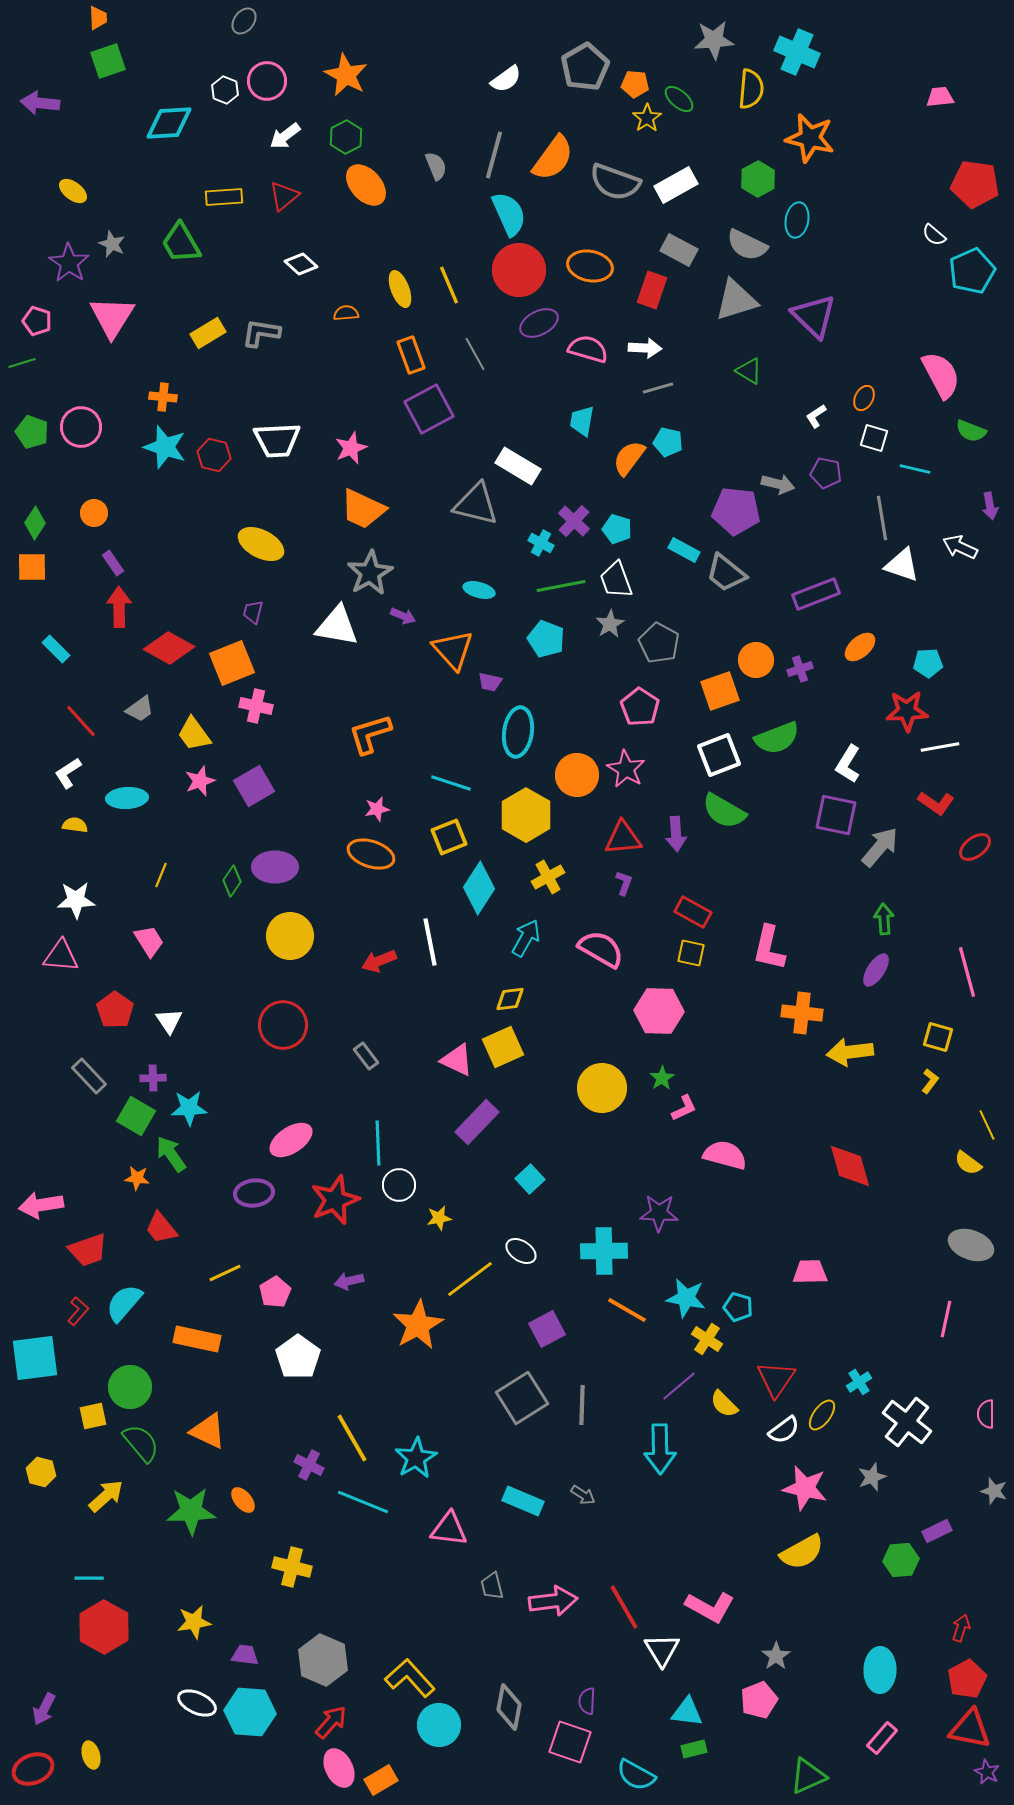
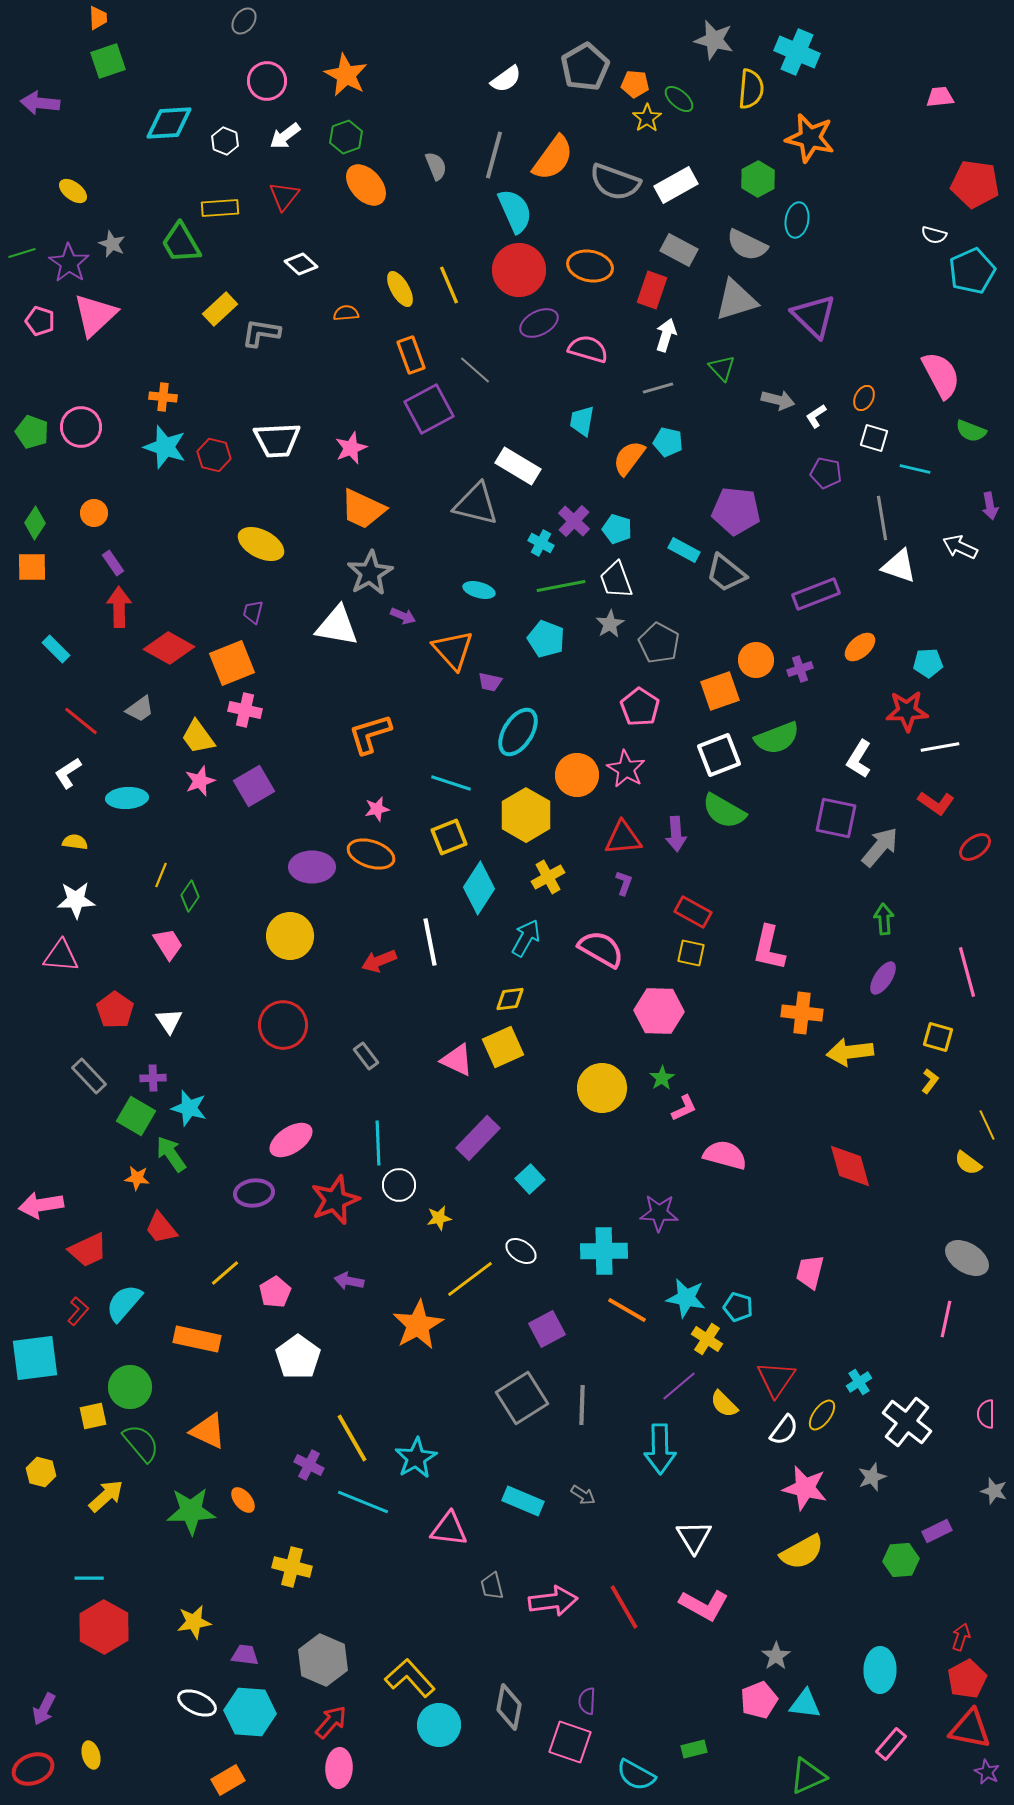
gray star at (714, 40): rotated 18 degrees clockwise
white hexagon at (225, 90): moved 51 px down
green hexagon at (346, 137): rotated 8 degrees clockwise
red triangle at (284, 196): rotated 12 degrees counterclockwise
yellow rectangle at (224, 197): moved 4 px left, 11 px down
cyan semicircle at (509, 214): moved 6 px right, 3 px up
white semicircle at (934, 235): rotated 25 degrees counterclockwise
yellow ellipse at (400, 289): rotated 9 degrees counterclockwise
pink triangle at (112, 317): moved 17 px left, 2 px up; rotated 15 degrees clockwise
pink pentagon at (37, 321): moved 3 px right
yellow rectangle at (208, 333): moved 12 px right, 24 px up; rotated 12 degrees counterclockwise
white arrow at (645, 348): moved 21 px right, 13 px up; rotated 76 degrees counterclockwise
gray line at (475, 354): moved 16 px down; rotated 20 degrees counterclockwise
green line at (22, 363): moved 110 px up
green triangle at (749, 371): moved 27 px left, 3 px up; rotated 16 degrees clockwise
gray arrow at (778, 484): moved 84 px up
white triangle at (902, 565): moved 3 px left, 1 px down
pink cross at (256, 706): moved 11 px left, 4 px down
red line at (81, 721): rotated 9 degrees counterclockwise
cyan ellipse at (518, 732): rotated 24 degrees clockwise
yellow trapezoid at (194, 734): moved 4 px right, 3 px down
white L-shape at (848, 764): moved 11 px right, 5 px up
purple square at (836, 815): moved 3 px down
yellow semicircle at (75, 825): moved 17 px down
purple ellipse at (275, 867): moved 37 px right
green diamond at (232, 881): moved 42 px left, 15 px down
pink trapezoid at (149, 941): moved 19 px right, 3 px down
purple ellipse at (876, 970): moved 7 px right, 8 px down
cyan star at (189, 1108): rotated 18 degrees clockwise
purple rectangle at (477, 1122): moved 1 px right, 16 px down
gray ellipse at (971, 1245): moved 4 px left, 13 px down; rotated 12 degrees clockwise
red trapezoid at (88, 1250): rotated 6 degrees counterclockwise
pink trapezoid at (810, 1272): rotated 75 degrees counterclockwise
yellow line at (225, 1273): rotated 16 degrees counterclockwise
purple arrow at (349, 1281): rotated 24 degrees clockwise
white semicircle at (784, 1430): rotated 16 degrees counterclockwise
pink L-shape at (710, 1607): moved 6 px left, 2 px up
red arrow at (961, 1628): moved 9 px down
white triangle at (662, 1650): moved 32 px right, 113 px up
cyan triangle at (687, 1712): moved 118 px right, 8 px up
pink rectangle at (882, 1738): moved 9 px right, 6 px down
pink ellipse at (339, 1768): rotated 30 degrees clockwise
orange rectangle at (381, 1780): moved 153 px left
